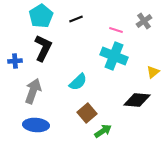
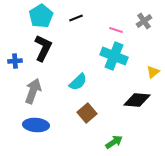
black line: moved 1 px up
green arrow: moved 11 px right, 11 px down
